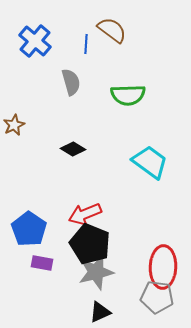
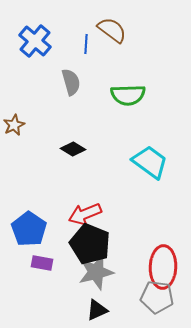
black triangle: moved 3 px left, 2 px up
